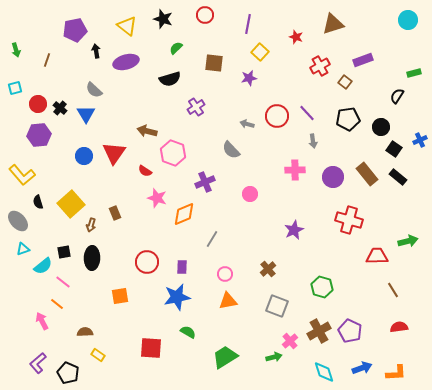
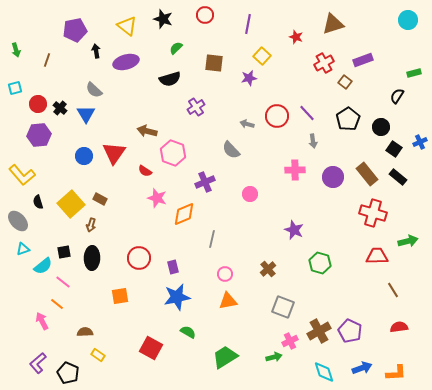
yellow square at (260, 52): moved 2 px right, 4 px down
red cross at (320, 66): moved 4 px right, 3 px up
black pentagon at (348, 119): rotated 25 degrees counterclockwise
blue cross at (420, 140): moved 2 px down
brown rectangle at (115, 213): moved 15 px left, 14 px up; rotated 40 degrees counterclockwise
red cross at (349, 220): moved 24 px right, 7 px up
purple star at (294, 230): rotated 24 degrees counterclockwise
gray line at (212, 239): rotated 18 degrees counterclockwise
red circle at (147, 262): moved 8 px left, 4 px up
purple rectangle at (182, 267): moved 9 px left; rotated 16 degrees counterclockwise
green hexagon at (322, 287): moved 2 px left, 24 px up
gray square at (277, 306): moved 6 px right, 1 px down
pink cross at (290, 341): rotated 14 degrees clockwise
red square at (151, 348): rotated 25 degrees clockwise
